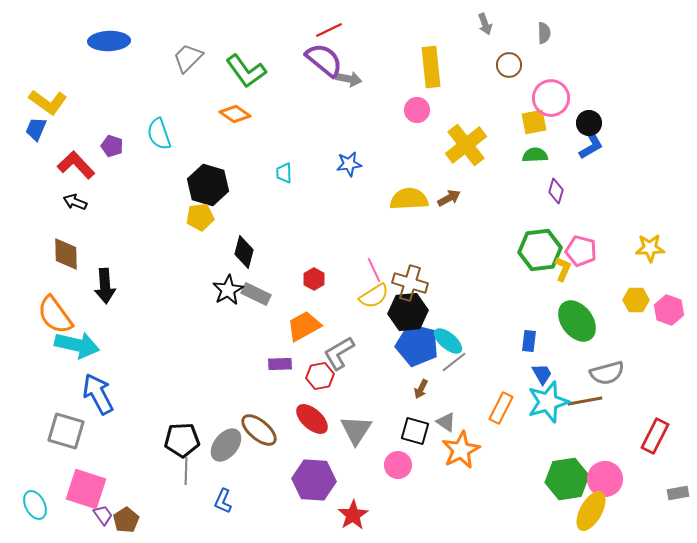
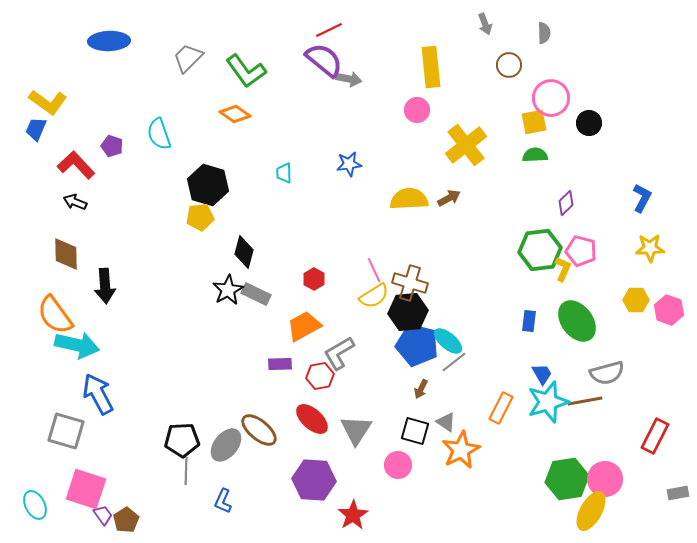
blue L-shape at (591, 146): moved 51 px right, 52 px down; rotated 32 degrees counterclockwise
purple diamond at (556, 191): moved 10 px right, 12 px down; rotated 30 degrees clockwise
blue rectangle at (529, 341): moved 20 px up
